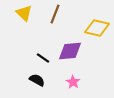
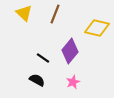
purple diamond: rotated 45 degrees counterclockwise
pink star: rotated 16 degrees clockwise
